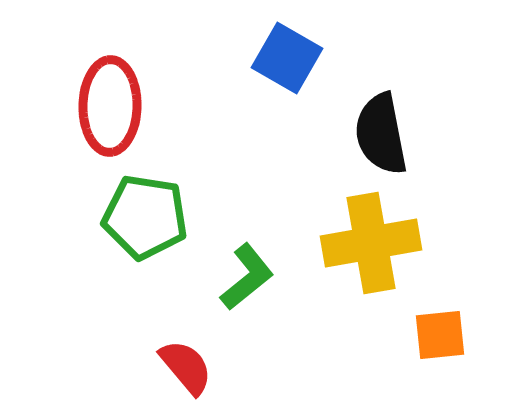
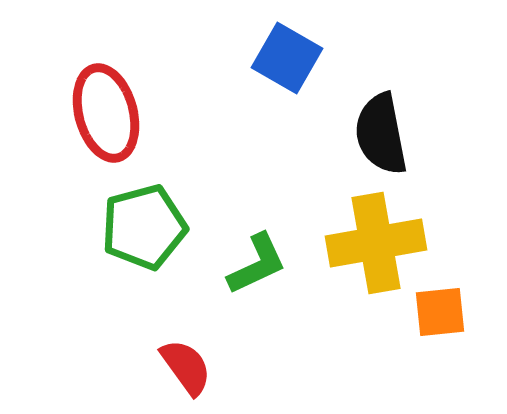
red ellipse: moved 4 px left, 7 px down; rotated 16 degrees counterclockwise
green pentagon: moved 1 px left, 10 px down; rotated 24 degrees counterclockwise
yellow cross: moved 5 px right
green L-shape: moved 10 px right, 13 px up; rotated 14 degrees clockwise
orange square: moved 23 px up
red semicircle: rotated 4 degrees clockwise
